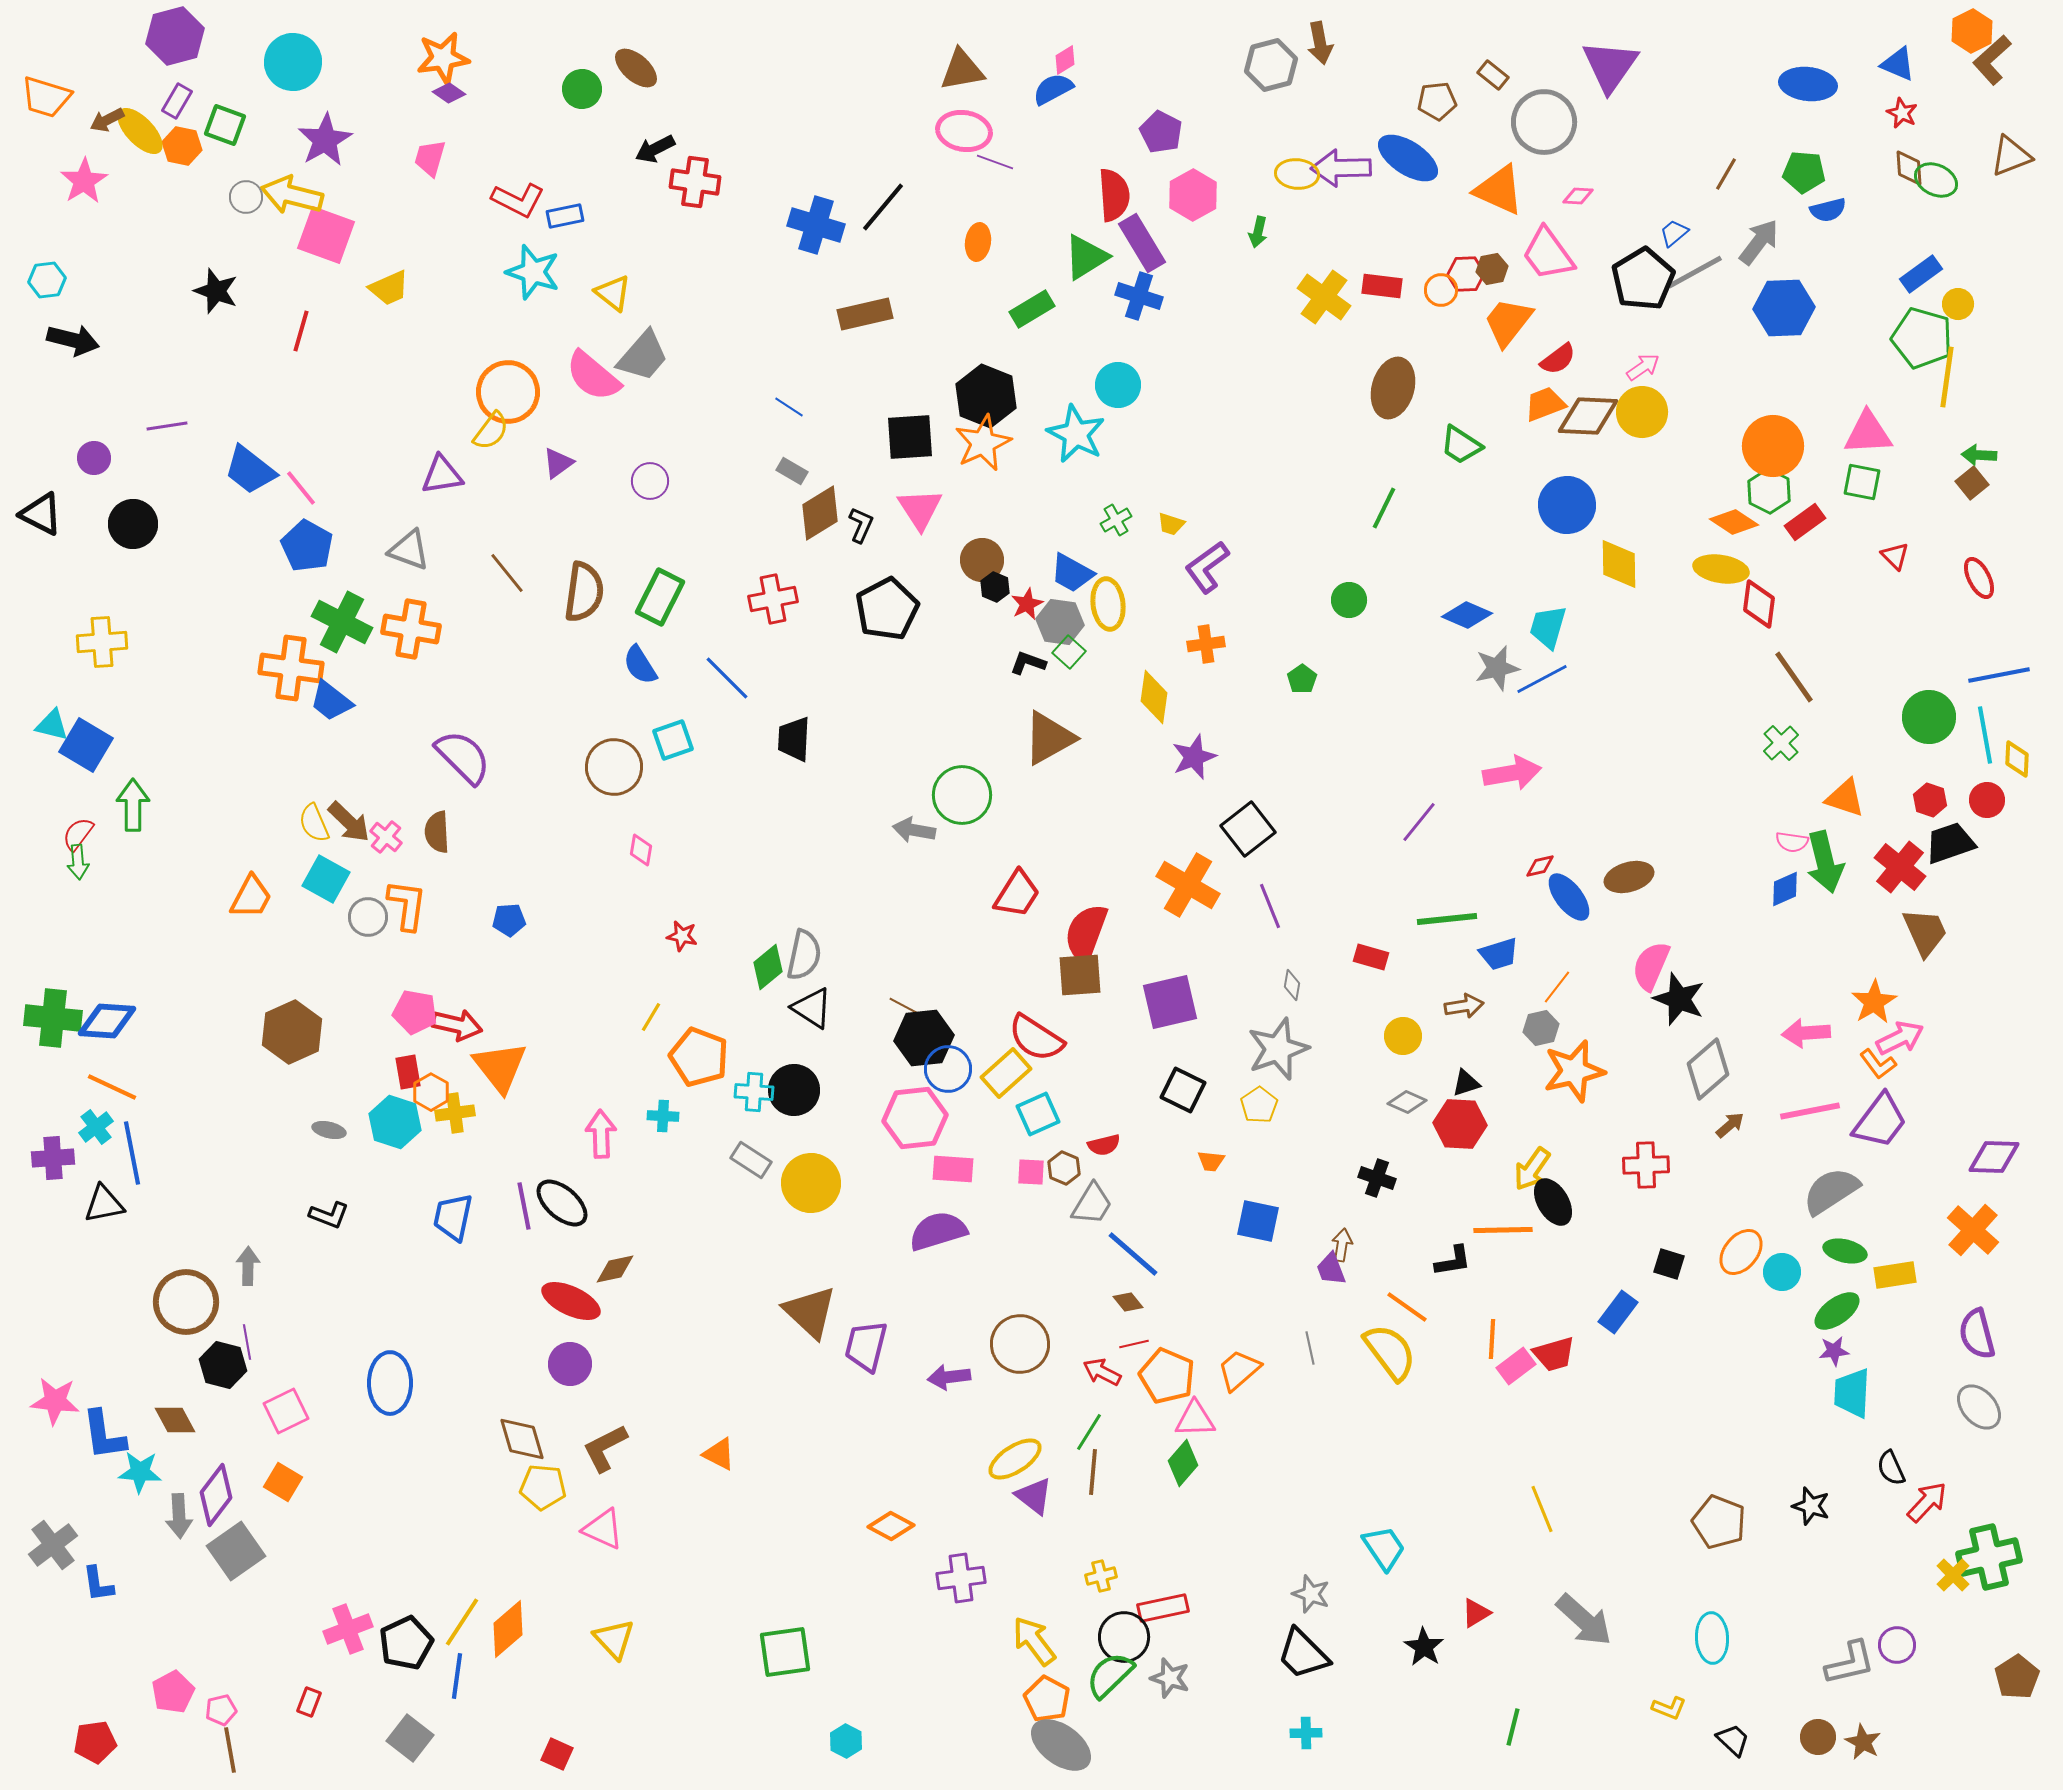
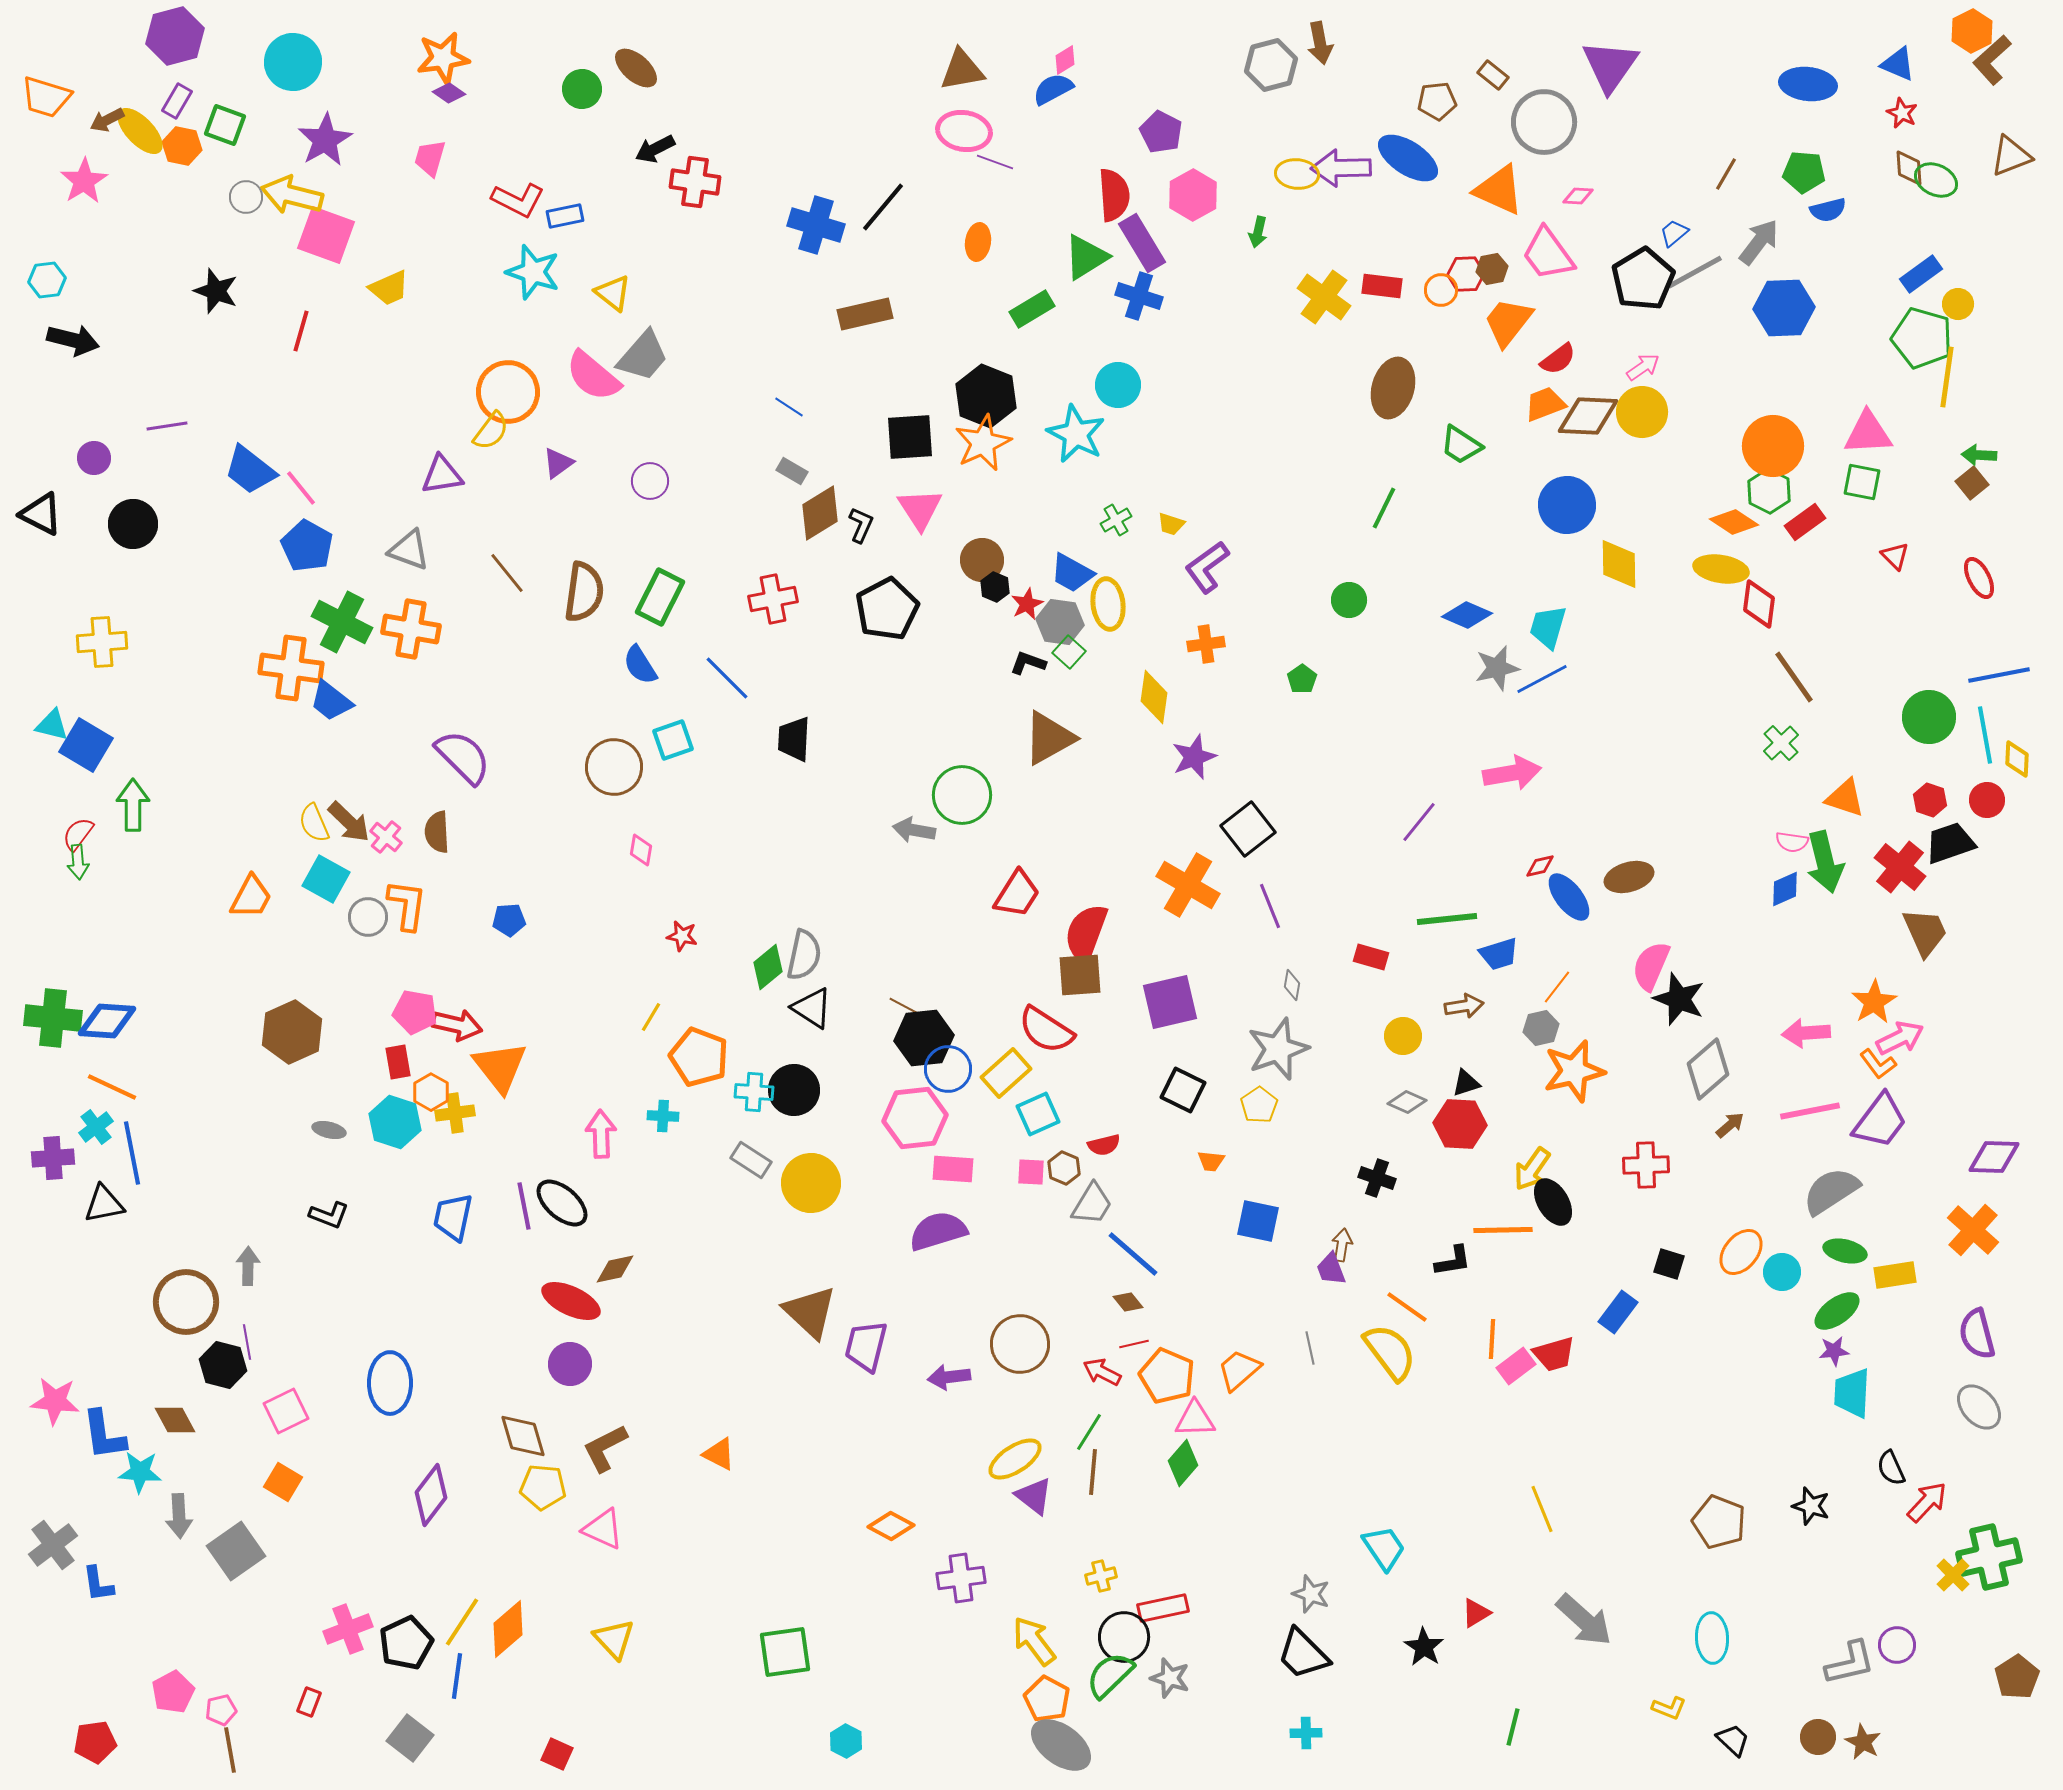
red semicircle at (1036, 1038): moved 10 px right, 8 px up
red rectangle at (408, 1072): moved 10 px left, 10 px up
brown diamond at (522, 1439): moved 1 px right, 3 px up
purple diamond at (216, 1495): moved 215 px right
